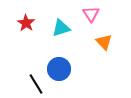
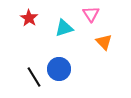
red star: moved 3 px right, 5 px up
cyan triangle: moved 3 px right
black line: moved 2 px left, 7 px up
